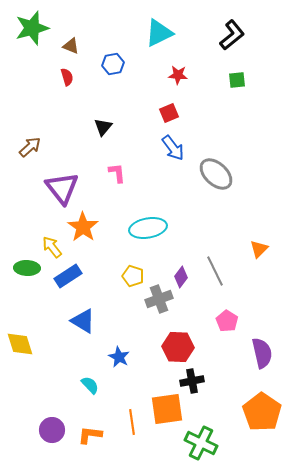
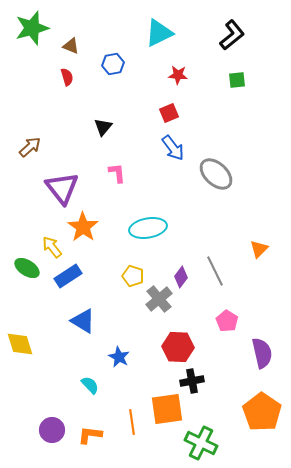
green ellipse: rotated 30 degrees clockwise
gray cross: rotated 20 degrees counterclockwise
